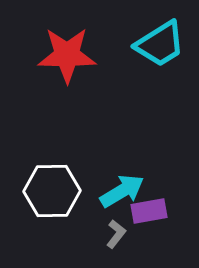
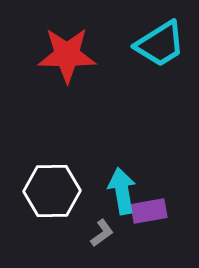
cyan arrow: rotated 69 degrees counterclockwise
gray L-shape: moved 14 px left, 1 px up; rotated 16 degrees clockwise
